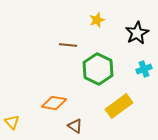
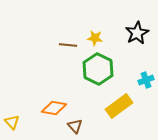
yellow star: moved 2 px left, 18 px down; rotated 28 degrees clockwise
cyan cross: moved 2 px right, 11 px down
orange diamond: moved 5 px down
brown triangle: rotated 14 degrees clockwise
